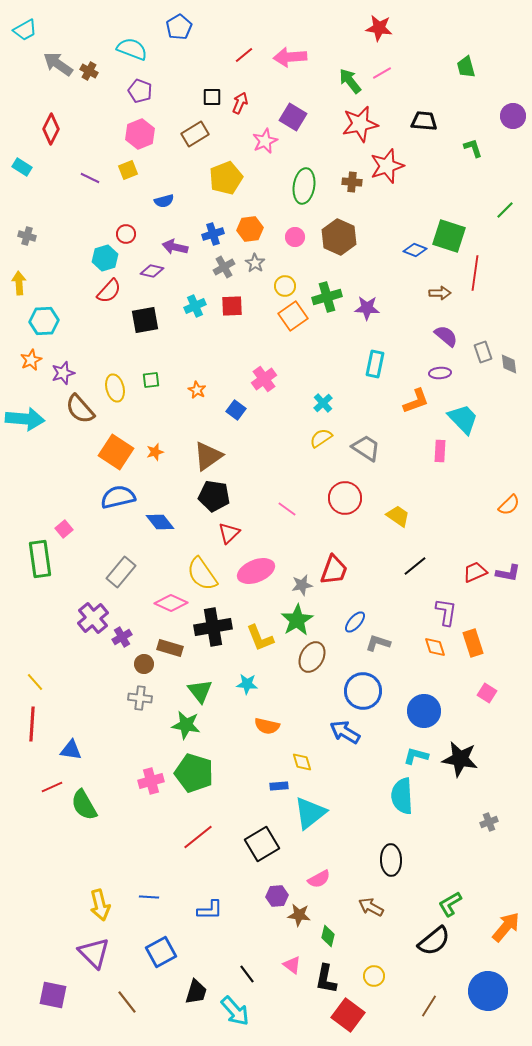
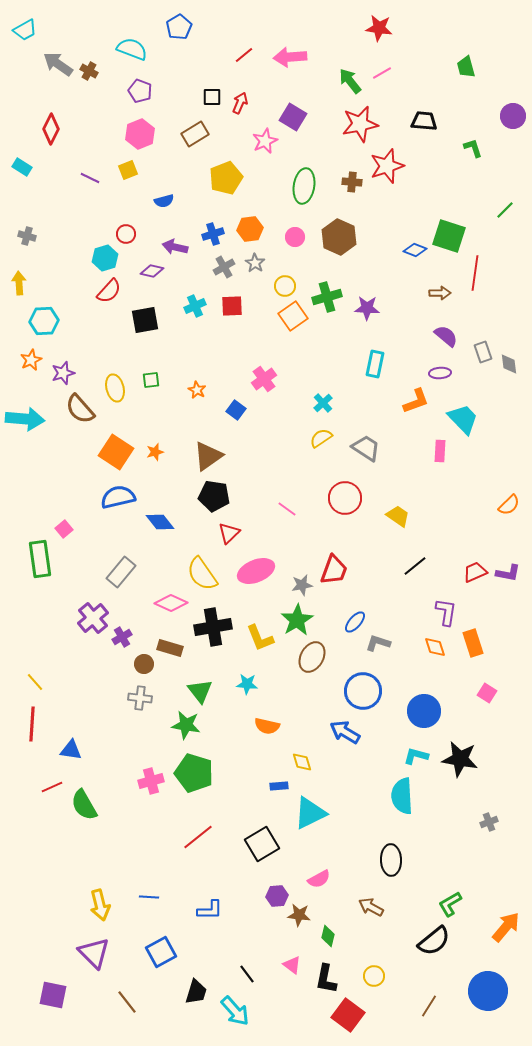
cyan triangle at (310, 813): rotated 12 degrees clockwise
